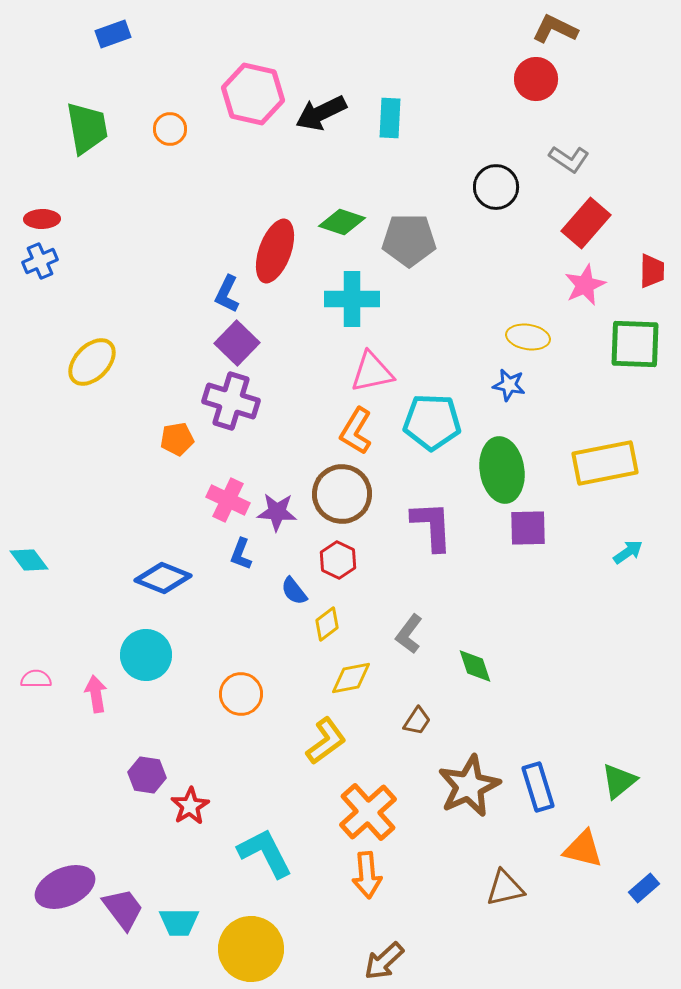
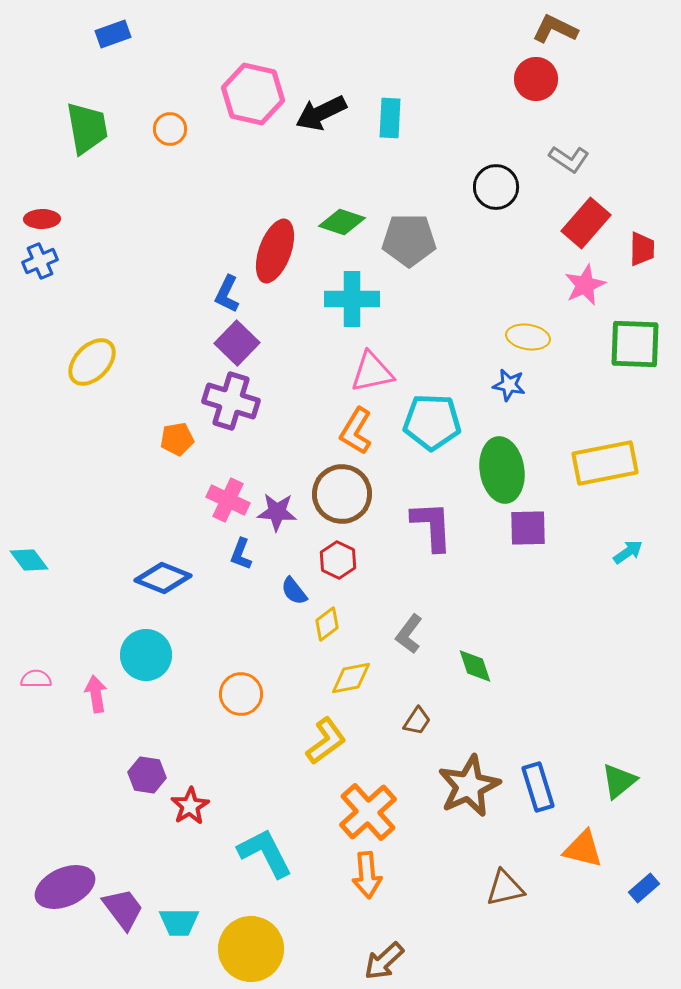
red trapezoid at (652, 271): moved 10 px left, 22 px up
